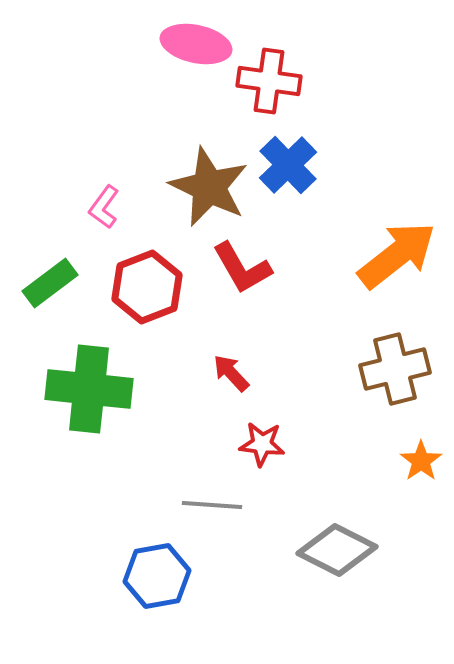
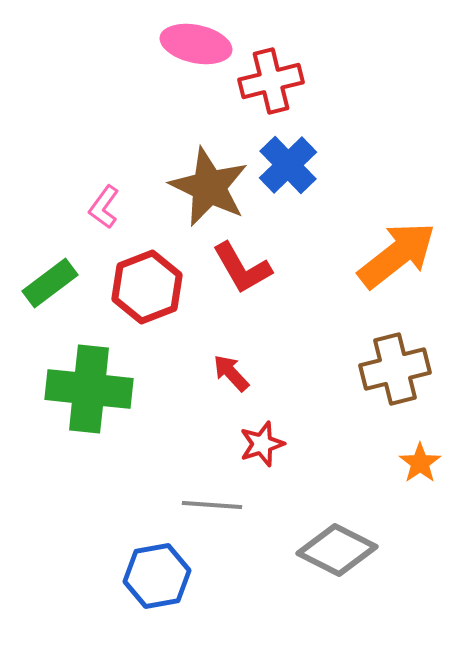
red cross: moved 2 px right; rotated 22 degrees counterclockwise
red star: rotated 24 degrees counterclockwise
orange star: moved 1 px left, 2 px down
